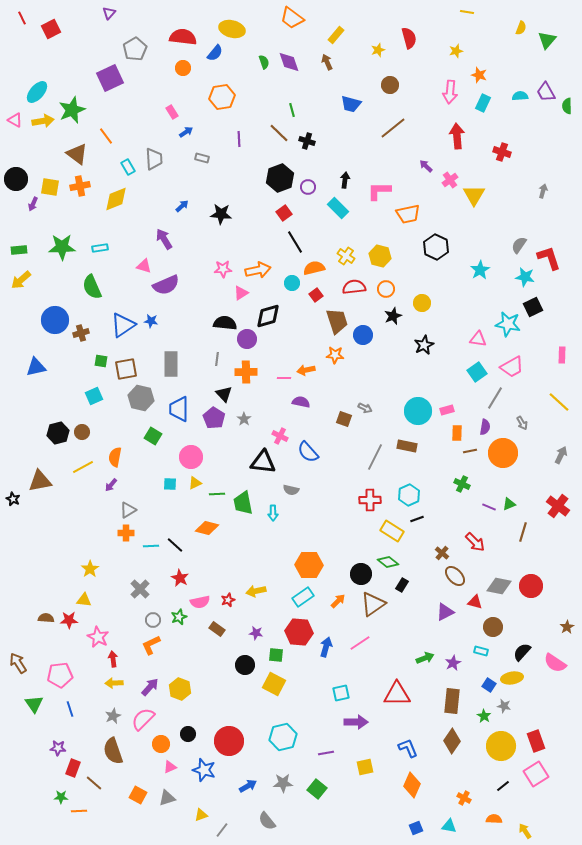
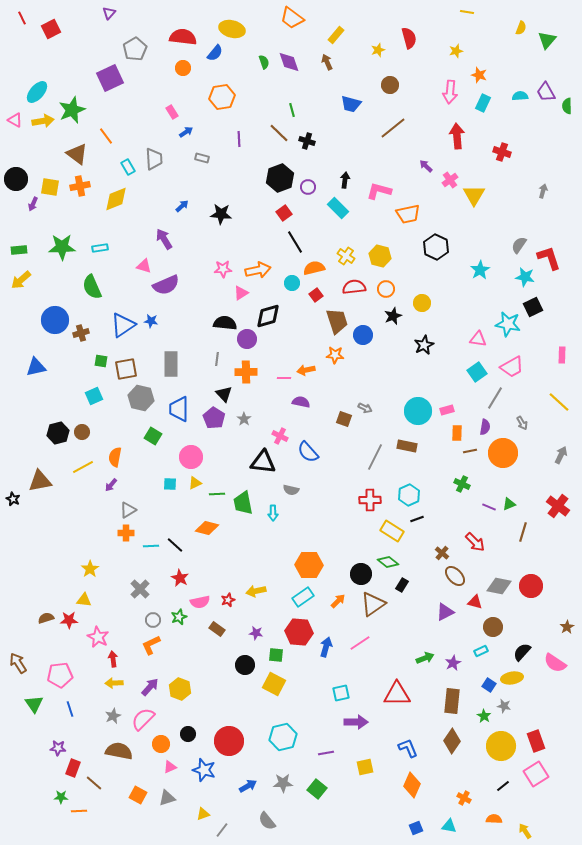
pink L-shape at (379, 191): rotated 15 degrees clockwise
brown semicircle at (46, 618): rotated 21 degrees counterclockwise
cyan rectangle at (481, 651): rotated 40 degrees counterclockwise
brown semicircle at (113, 751): moved 6 px right; rotated 120 degrees clockwise
yellow triangle at (201, 815): moved 2 px right, 1 px up
